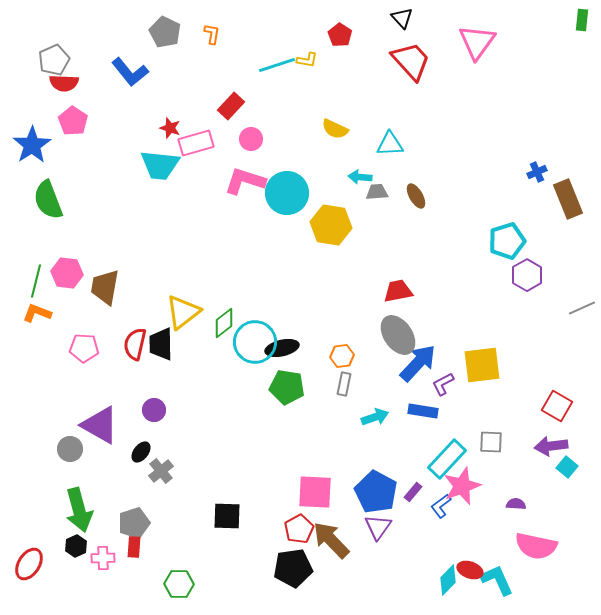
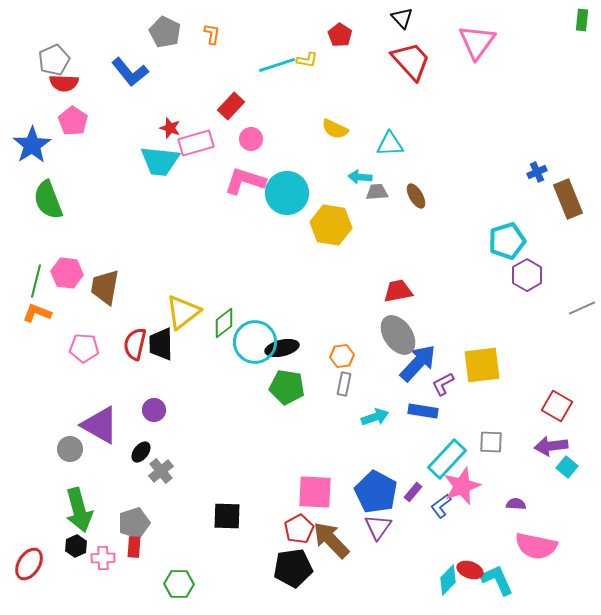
cyan trapezoid at (160, 165): moved 4 px up
